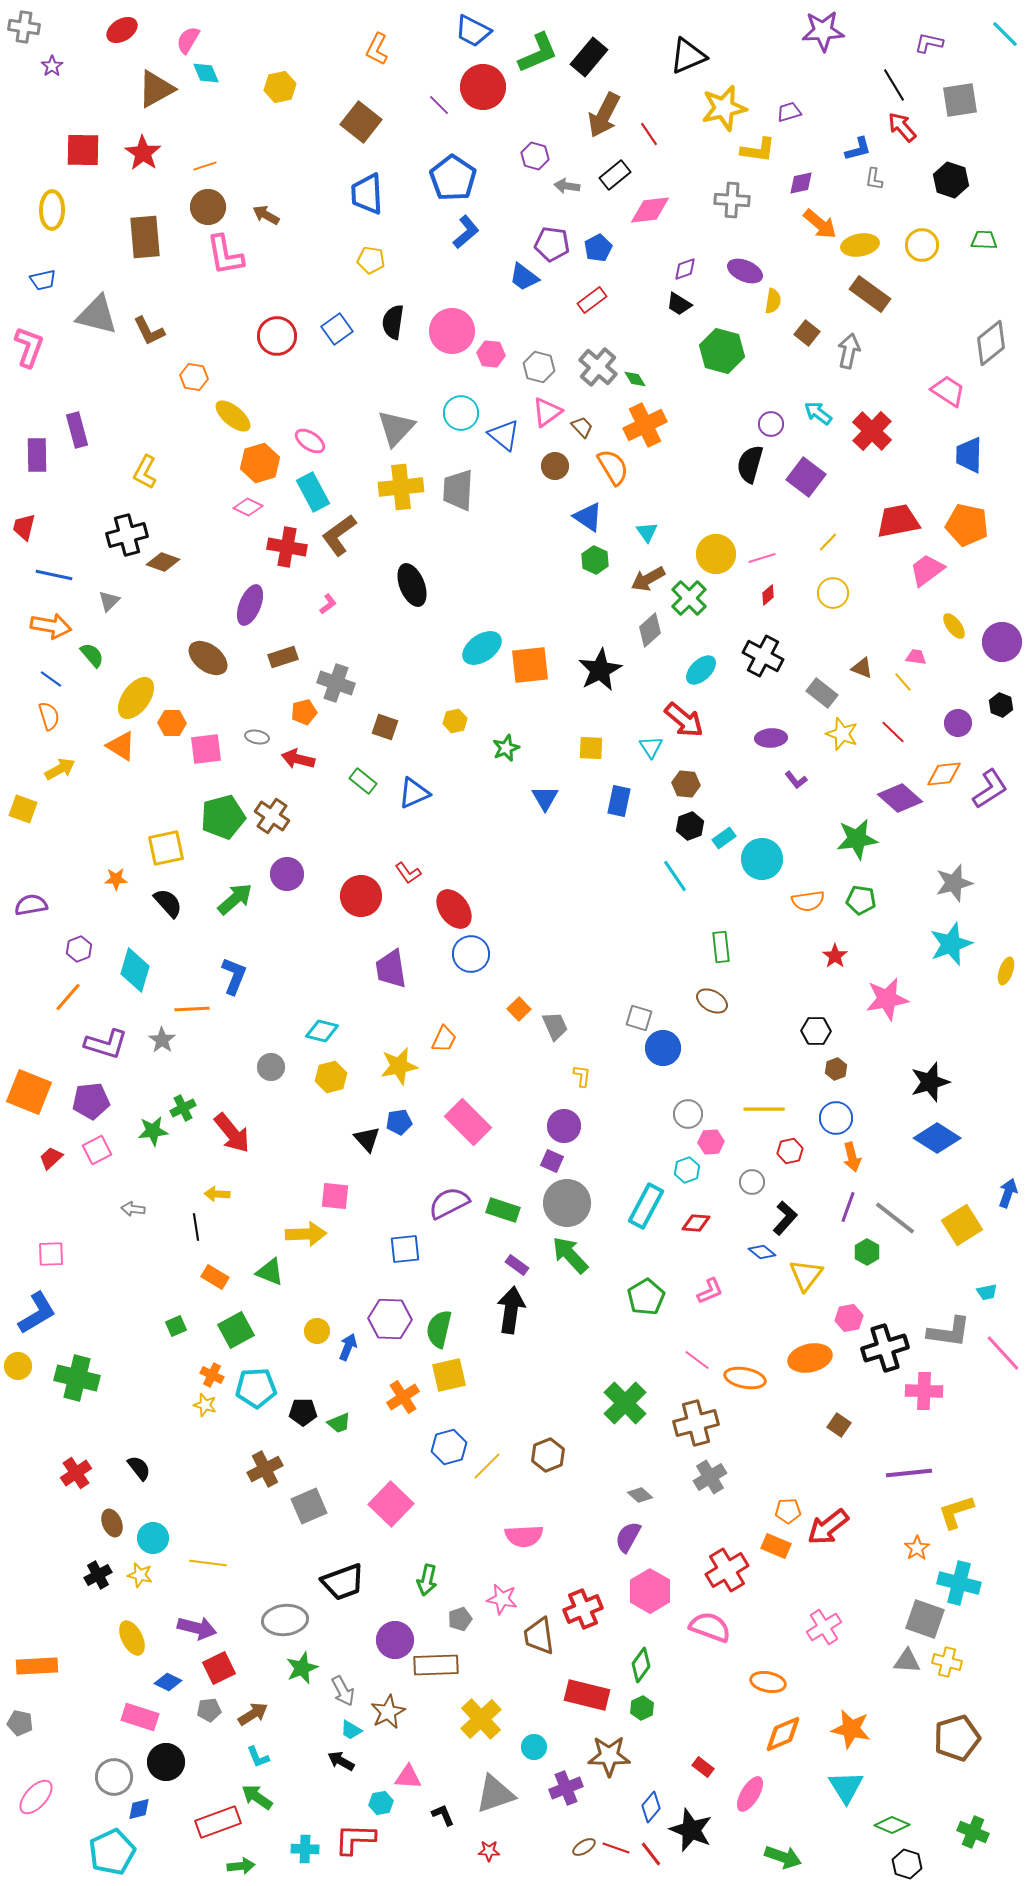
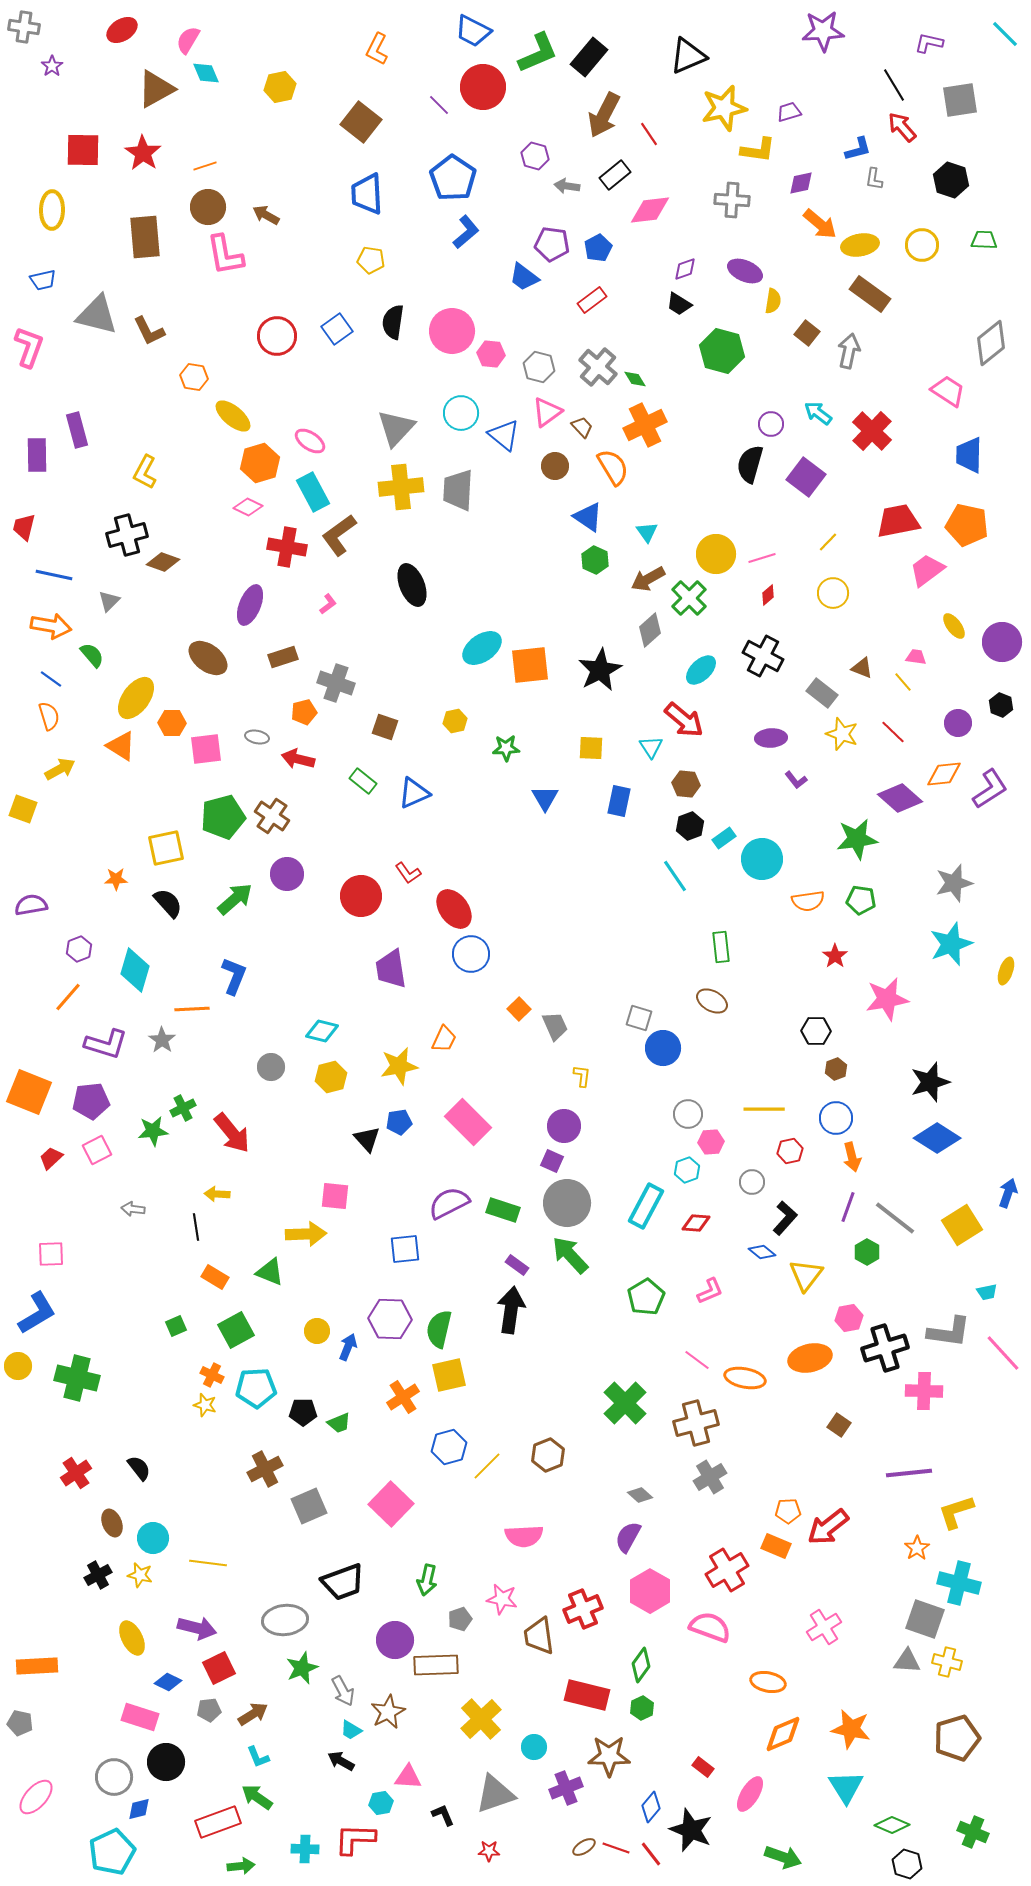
green star at (506, 748): rotated 20 degrees clockwise
